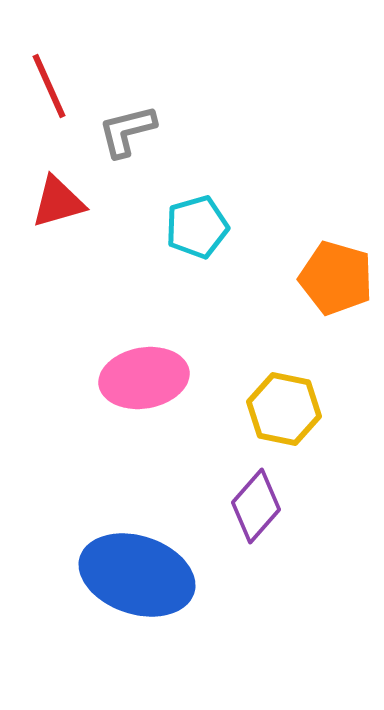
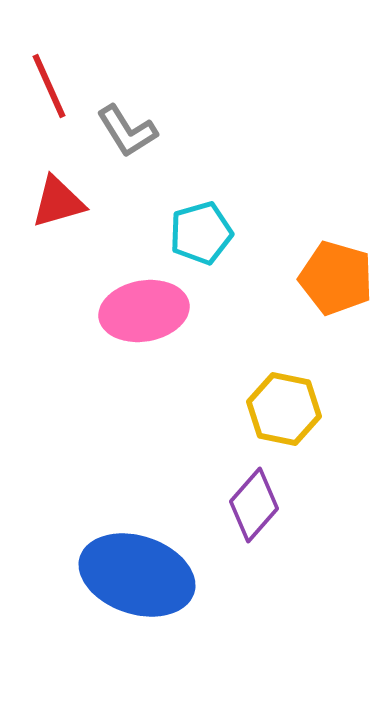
gray L-shape: rotated 108 degrees counterclockwise
cyan pentagon: moved 4 px right, 6 px down
pink ellipse: moved 67 px up
purple diamond: moved 2 px left, 1 px up
